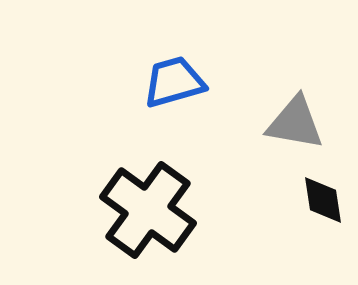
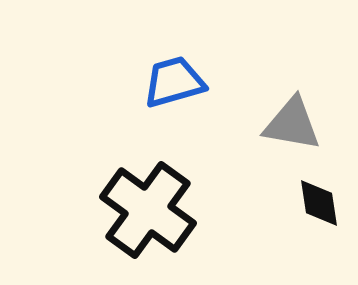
gray triangle: moved 3 px left, 1 px down
black diamond: moved 4 px left, 3 px down
